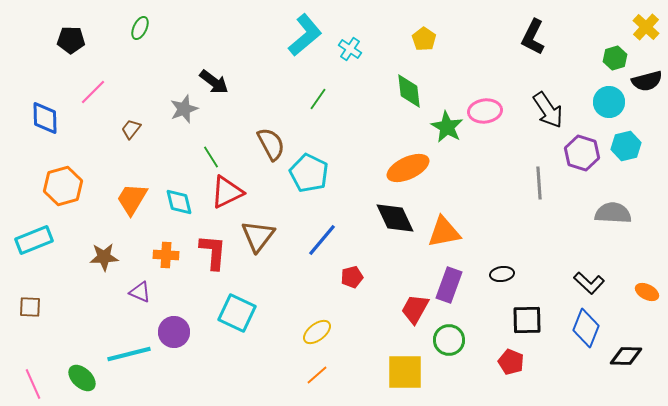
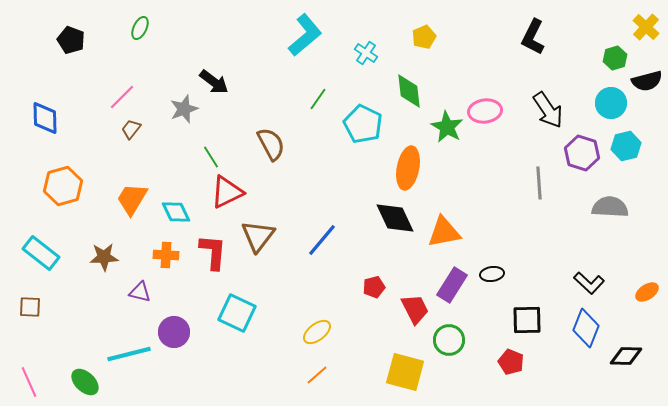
yellow pentagon at (424, 39): moved 2 px up; rotated 15 degrees clockwise
black pentagon at (71, 40): rotated 20 degrees clockwise
cyan cross at (350, 49): moved 16 px right, 4 px down
pink line at (93, 92): moved 29 px right, 5 px down
cyan circle at (609, 102): moved 2 px right, 1 px down
orange ellipse at (408, 168): rotated 54 degrees counterclockwise
cyan pentagon at (309, 173): moved 54 px right, 49 px up
cyan diamond at (179, 202): moved 3 px left, 10 px down; rotated 12 degrees counterclockwise
gray semicircle at (613, 213): moved 3 px left, 6 px up
cyan rectangle at (34, 240): moved 7 px right, 13 px down; rotated 60 degrees clockwise
black ellipse at (502, 274): moved 10 px left
red pentagon at (352, 277): moved 22 px right, 10 px down
purple rectangle at (449, 285): moved 3 px right; rotated 12 degrees clockwise
purple triangle at (140, 292): rotated 10 degrees counterclockwise
orange ellipse at (647, 292): rotated 60 degrees counterclockwise
red trapezoid at (415, 309): rotated 124 degrees clockwise
yellow square at (405, 372): rotated 15 degrees clockwise
green ellipse at (82, 378): moved 3 px right, 4 px down
pink line at (33, 384): moved 4 px left, 2 px up
